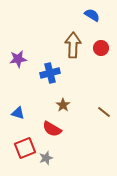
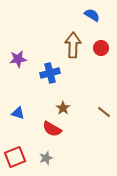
brown star: moved 3 px down
red square: moved 10 px left, 9 px down
